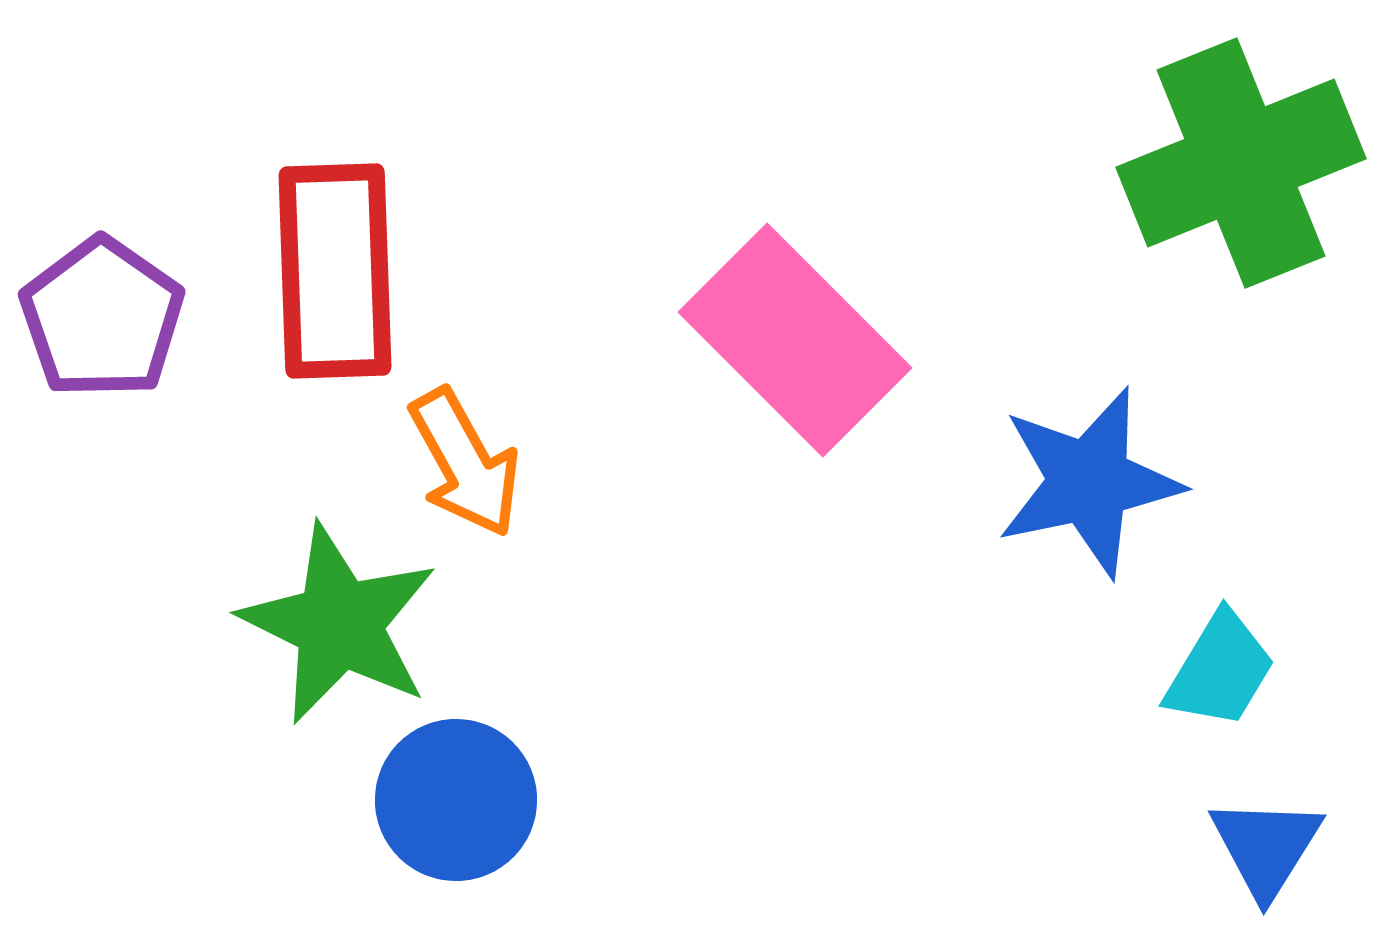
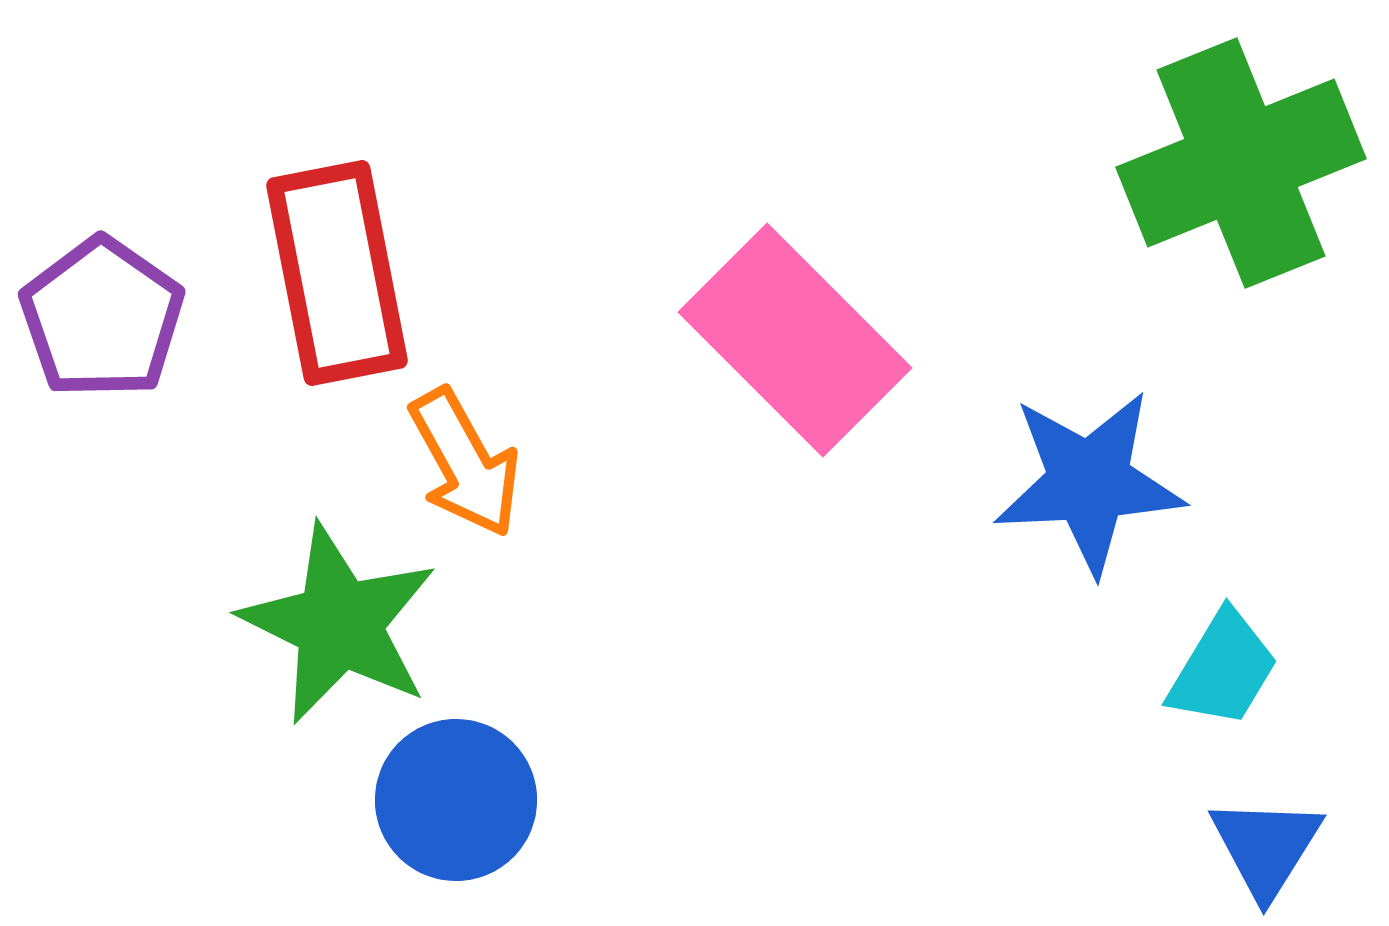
red rectangle: moved 2 px right, 2 px down; rotated 9 degrees counterclockwise
blue star: rotated 9 degrees clockwise
cyan trapezoid: moved 3 px right, 1 px up
